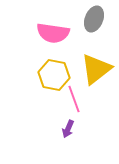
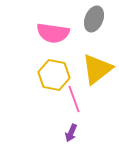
yellow triangle: moved 1 px right
purple arrow: moved 3 px right, 4 px down
